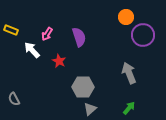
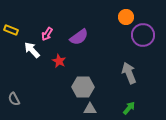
purple semicircle: rotated 72 degrees clockwise
gray triangle: rotated 40 degrees clockwise
